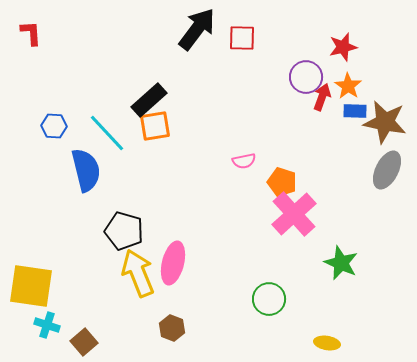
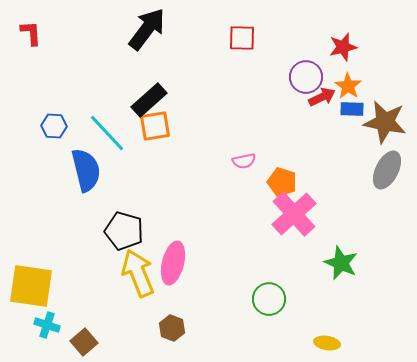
black arrow: moved 50 px left
red arrow: rotated 44 degrees clockwise
blue rectangle: moved 3 px left, 2 px up
